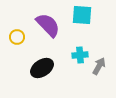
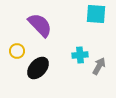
cyan square: moved 14 px right, 1 px up
purple semicircle: moved 8 px left
yellow circle: moved 14 px down
black ellipse: moved 4 px left; rotated 15 degrees counterclockwise
